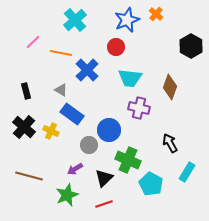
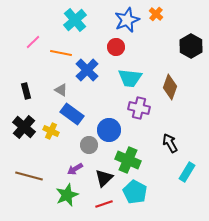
cyan pentagon: moved 16 px left, 8 px down
